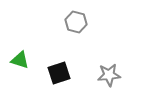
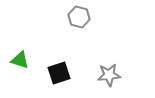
gray hexagon: moved 3 px right, 5 px up
